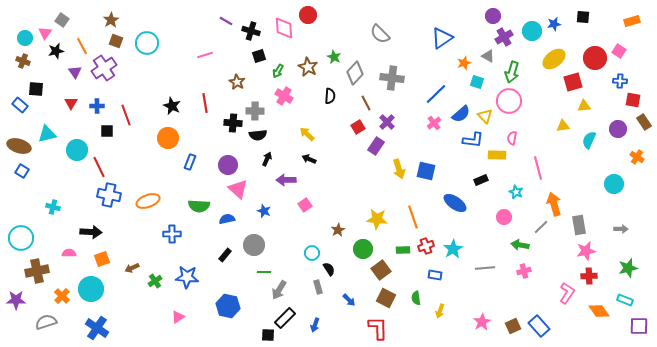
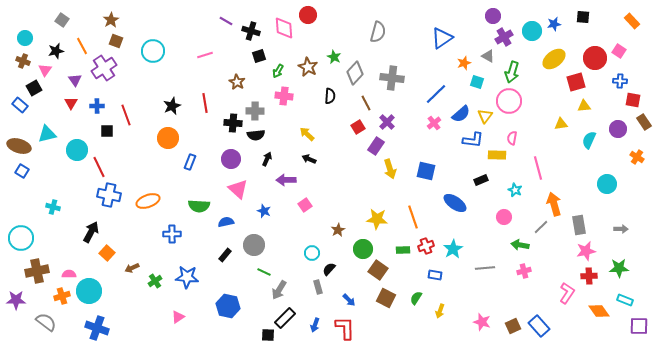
orange rectangle at (632, 21): rotated 63 degrees clockwise
pink triangle at (45, 33): moved 37 px down
gray semicircle at (380, 34): moved 2 px left, 2 px up; rotated 120 degrees counterclockwise
cyan circle at (147, 43): moved 6 px right, 8 px down
purple triangle at (75, 72): moved 8 px down
red square at (573, 82): moved 3 px right
black square at (36, 89): moved 2 px left, 1 px up; rotated 35 degrees counterclockwise
pink cross at (284, 96): rotated 24 degrees counterclockwise
black star at (172, 106): rotated 24 degrees clockwise
yellow triangle at (485, 116): rotated 21 degrees clockwise
yellow triangle at (563, 126): moved 2 px left, 2 px up
black semicircle at (258, 135): moved 2 px left
purple circle at (228, 165): moved 3 px right, 6 px up
yellow arrow at (399, 169): moved 9 px left
cyan circle at (614, 184): moved 7 px left
cyan star at (516, 192): moved 1 px left, 2 px up
blue semicircle at (227, 219): moved 1 px left, 3 px down
black arrow at (91, 232): rotated 65 degrees counterclockwise
pink semicircle at (69, 253): moved 21 px down
orange square at (102, 259): moved 5 px right, 6 px up; rotated 28 degrees counterclockwise
green star at (628, 268): moved 9 px left; rotated 12 degrees clockwise
black semicircle at (329, 269): rotated 104 degrees counterclockwise
brown square at (381, 270): moved 3 px left; rotated 18 degrees counterclockwise
green line at (264, 272): rotated 24 degrees clockwise
cyan circle at (91, 289): moved 2 px left, 2 px down
orange cross at (62, 296): rotated 28 degrees clockwise
green semicircle at (416, 298): rotated 40 degrees clockwise
gray semicircle at (46, 322): rotated 55 degrees clockwise
pink star at (482, 322): rotated 24 degrees counterclockwise
blue cross at (97, 328): rotated 15 degrees counterclockwise
red L-shape at (378, 328): moved 33 px left
